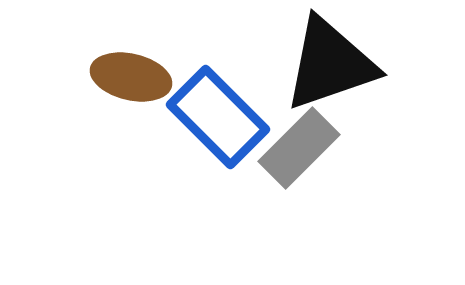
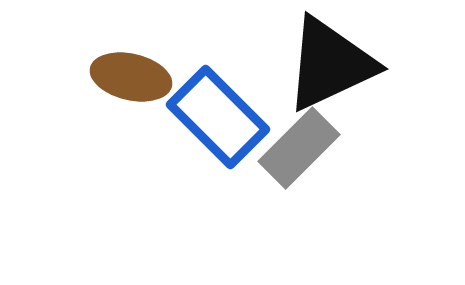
black triangle: rotated 6 degrees counterclockwise
